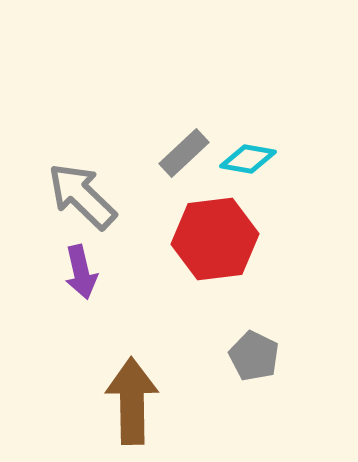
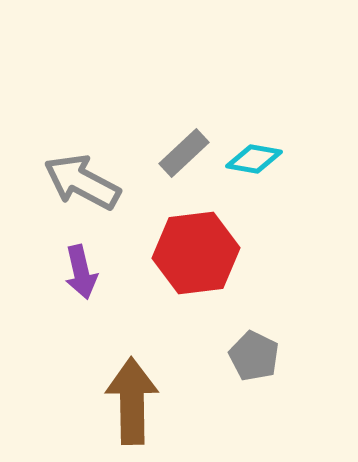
cyan diamond: moved 6 px right
gray arrow: moved 14 px up; rotated 16 degrees counterclockwise
red hexagon: moved 19 px left, 14 px down
